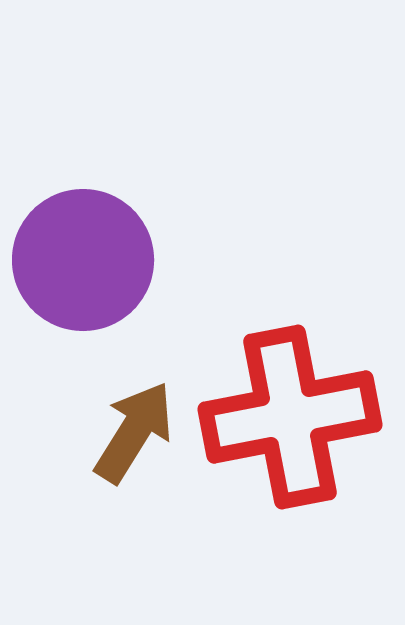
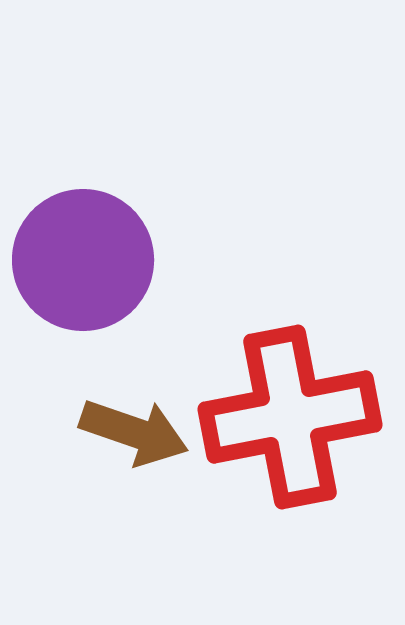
brown arrow: rotated 77 degrees clockwise
